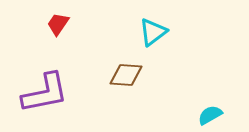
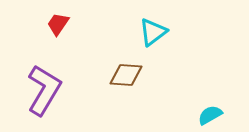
purple L-shape: moved 1 px left, 3 px up; rotated 48 degrees counterclockwise
